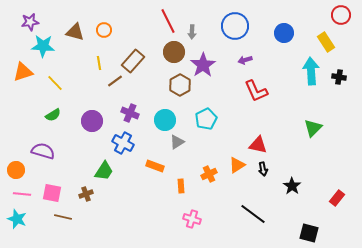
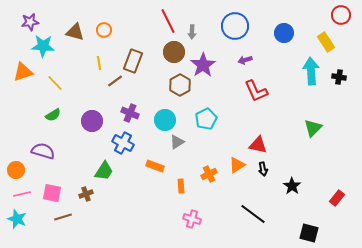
brown rectangle at (133, 61): rotated 20 degrees counterclockwise
pink line at (22, 194): rotated 18 degrees counterclockwise
brown line at (63, 217): rotated 30 degrees counterclockwise
